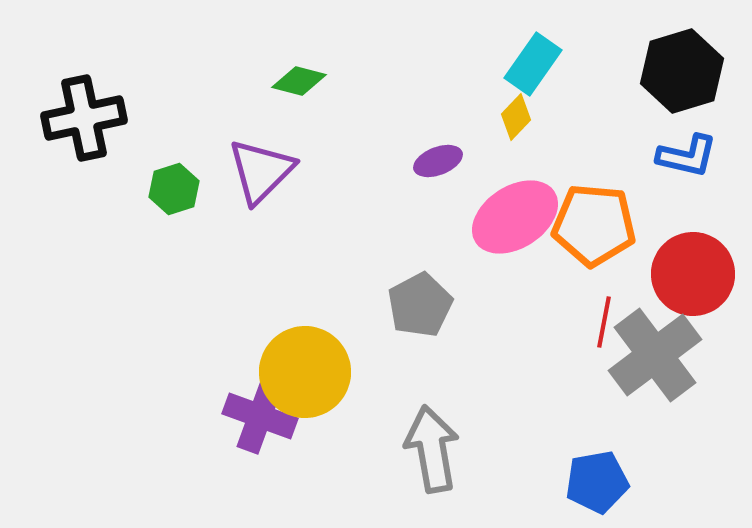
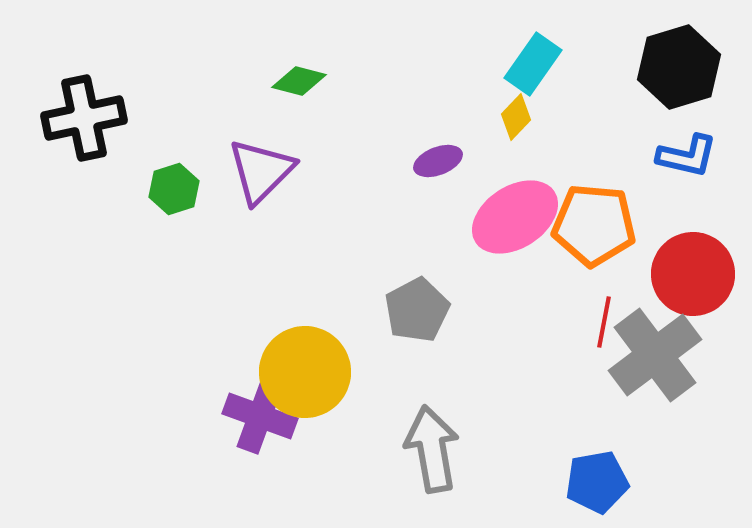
black hexagon: moved 3 px left, 4 px up
gray pentagon: moved 3 px left, 5 px down
